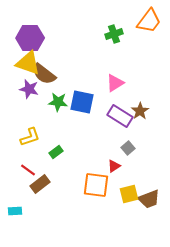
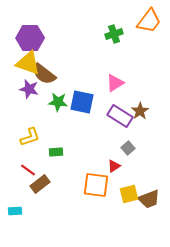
green rectangle: rotated 32 degrees clockwise
